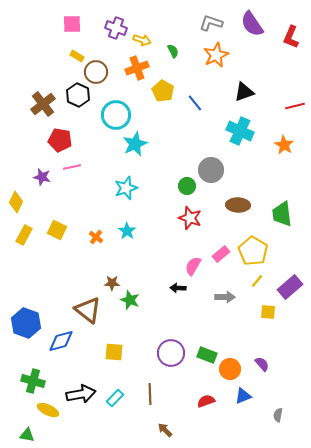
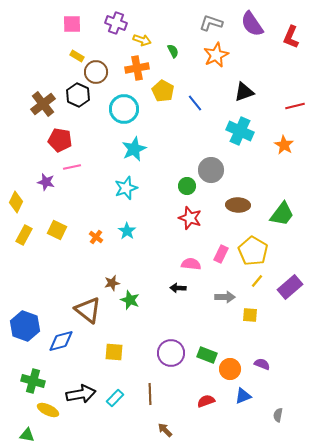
purple cross at (116, 28): moved 5 px up
orange cross at (137, 68): rotated 10 degrees clockwise
cyan circle at (116, 115): moved 8 px right, 6 px up
cyan star at (135, 144): moved 1 px left, 5 px down
purple star at (42, 177): moved 4 px right, 5 px down
green trapezoid at (282, 214): rotated 136 degrees counterclockwise
pink rectangle at (221, 254): rotated 24 degrees counterclockwise
pink semicircle at (193, 266): moved 2 px left, 2 px up; rotated 66 degrees clockwise
brown star at (112, 283): rotated 14 degrees counterclockwise
yellow square at (268, 312): moved 18 px left, 3 px down
blue hexagon at (26, 323): moved 1 px left, 3 px down
purple semicircle at (262, 364): rotated 28 degrees counterclockwise
